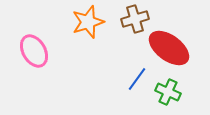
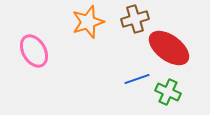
blue line: rotated 35 degrees clockwise
